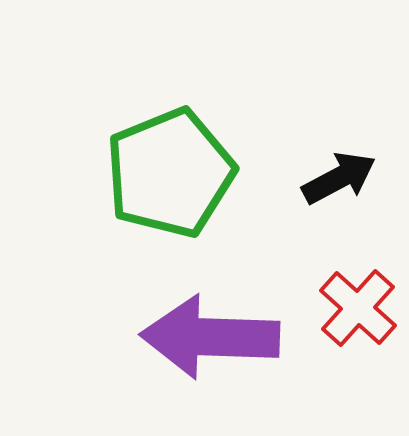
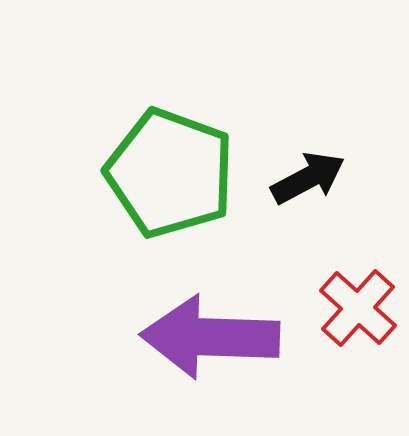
green pentagon: rotated 30 degrees counterclockwise
black arrow: moved 31 px left
